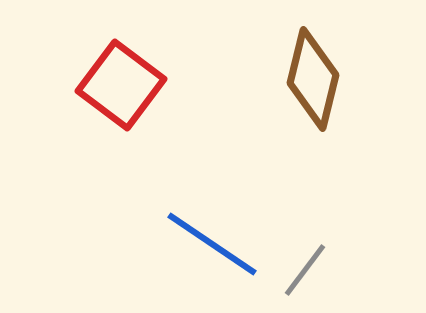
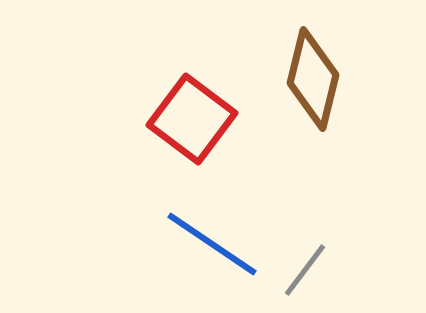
red square: moved 71 px right, 34 px down
